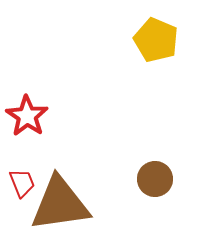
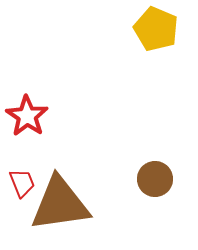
yellow pentagon: moved 11 px up
